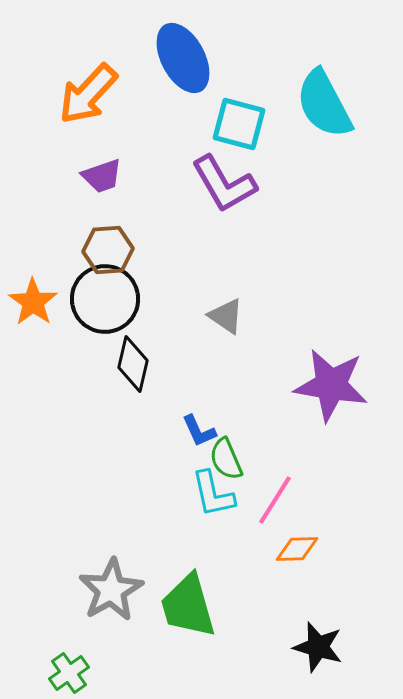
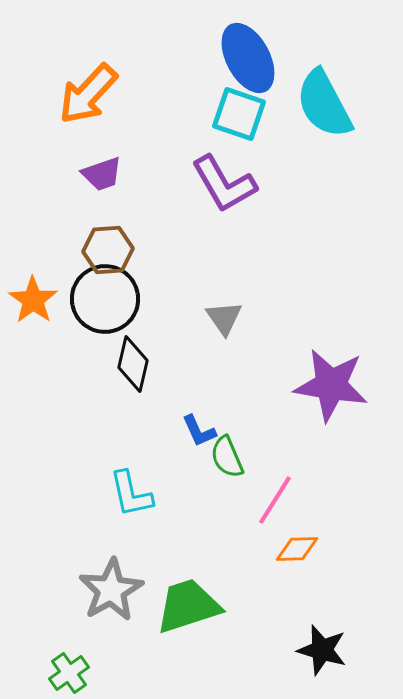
blue ellipse: moved 65 px right
cyan square: moved 10 px up; rotated 4 degrees clockwise
purple trapezoid: moved 2 px up
orange star: moved 2 px up
gray triangle: moved 2 px left, 2 px down; rotated 21 degrees clockwise
green semicircle: moved 1 px right, 2 px up
cyan L-shape: moved 82 px left
green trapezoid: rotated 88 degrees clockwise
black star: moved 4 px right, 3 px down
